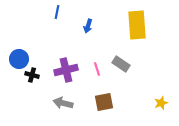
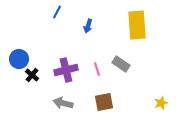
blue line: rotated 16 degrees clockwise
black cross: rotated 24 degrees clockwise
